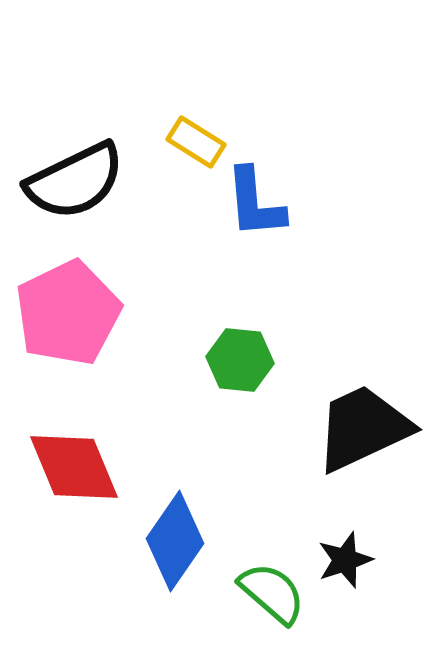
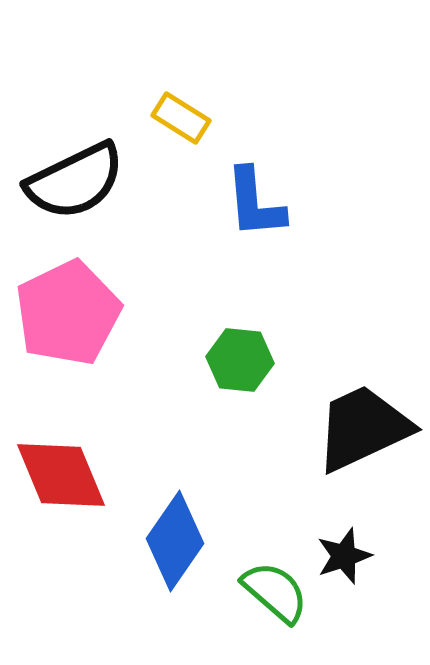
yellow rectangle: moved 15 px left, 24 px up
red diamond: moved 13 px left, 8 px down
black star: moved 1 px left, 4 px up
green semicircle: moved 3 px right, 1 px up
